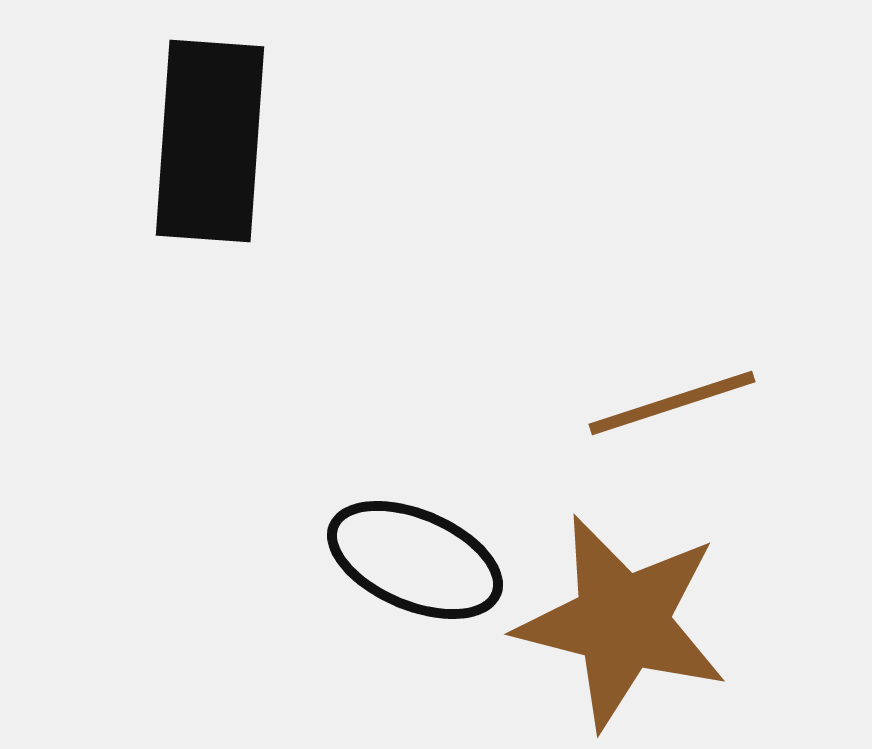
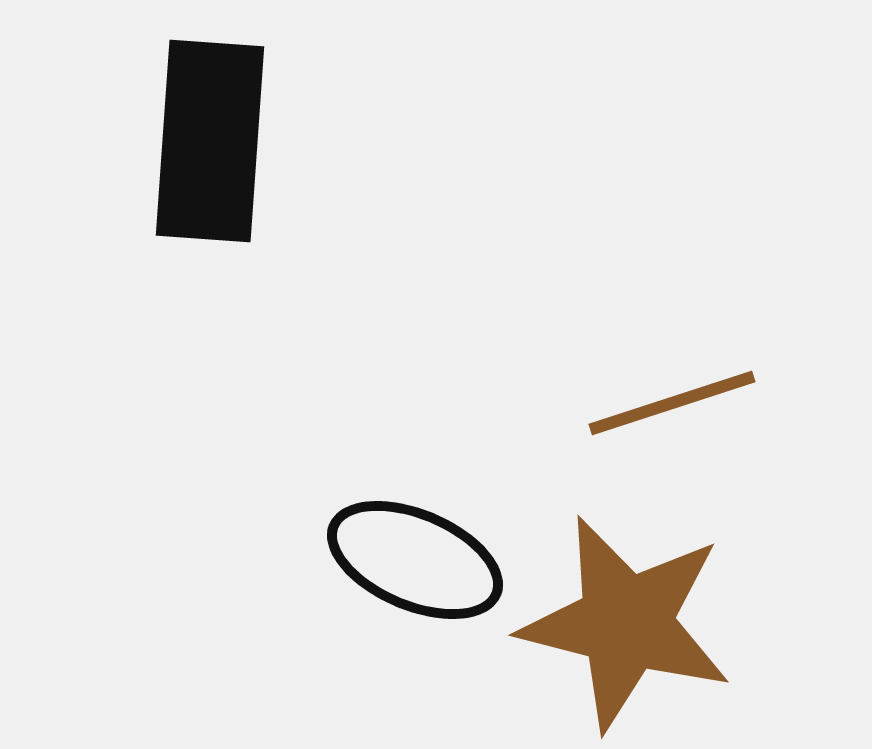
brown star: moved 4 px right, 1 px down
